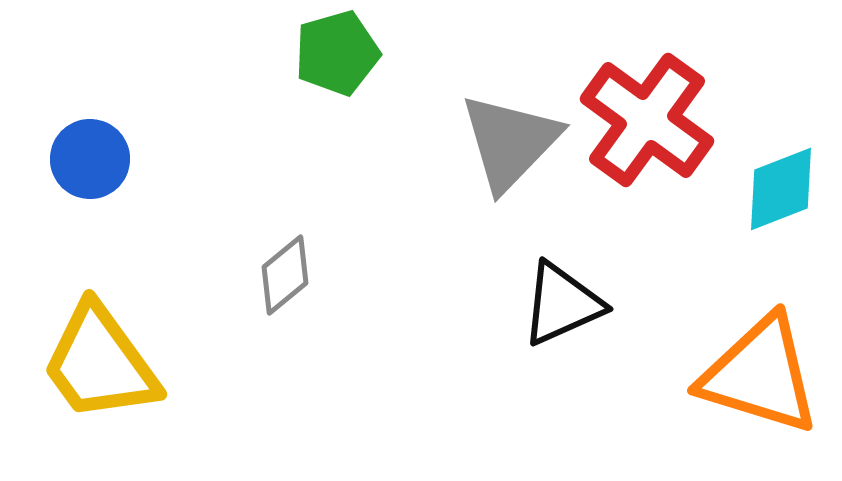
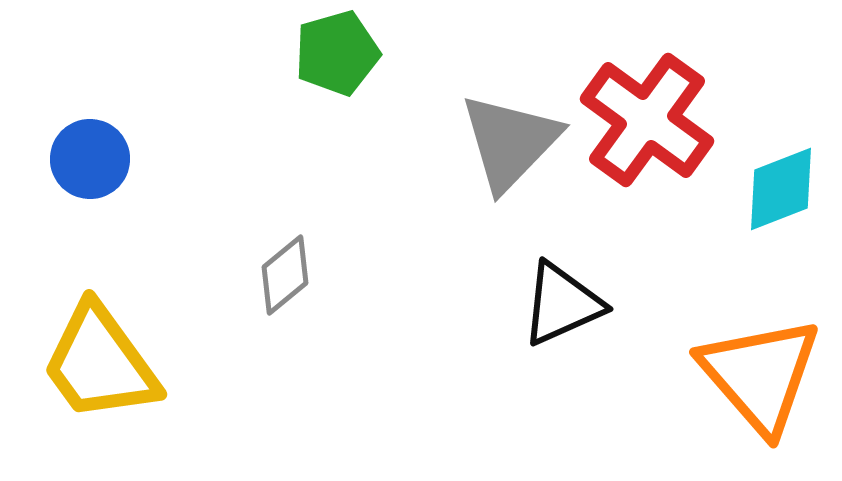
orange triangle: rotated 32 degrees clockwise
